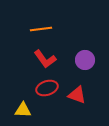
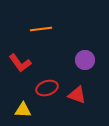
red L-shape: moved 25 px left, 4 px down
